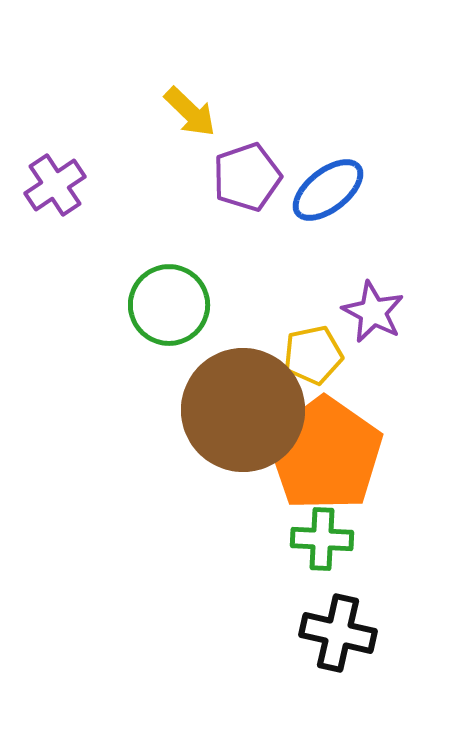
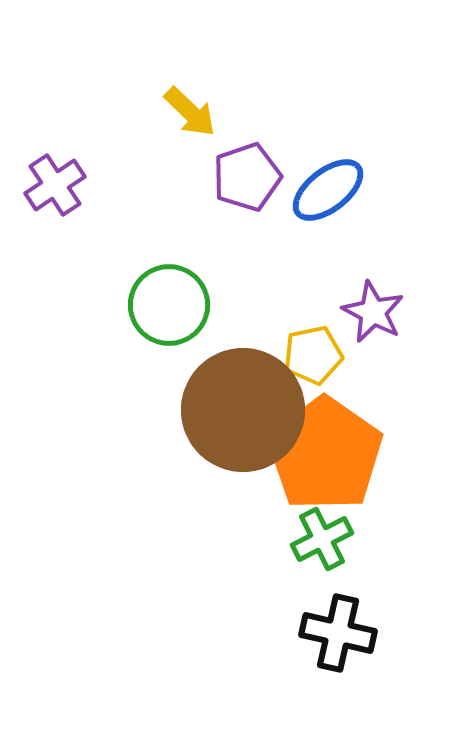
green cross: rotated 30 degrees counterclockwise
